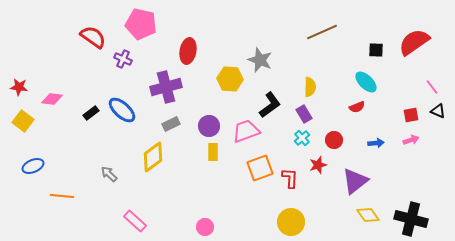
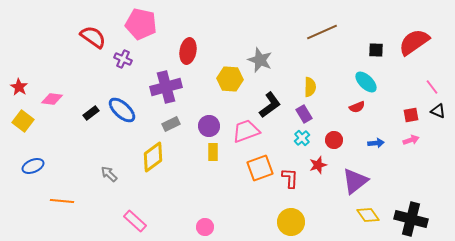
red star at (19, 87): rotated 24 degrees clockwise
orange line at (62, 196): moved 5 px down
